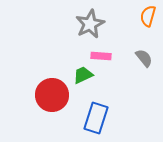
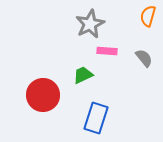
pink rectangle: moved 6 px right, 5 px up
red circle: moved 9 px left
